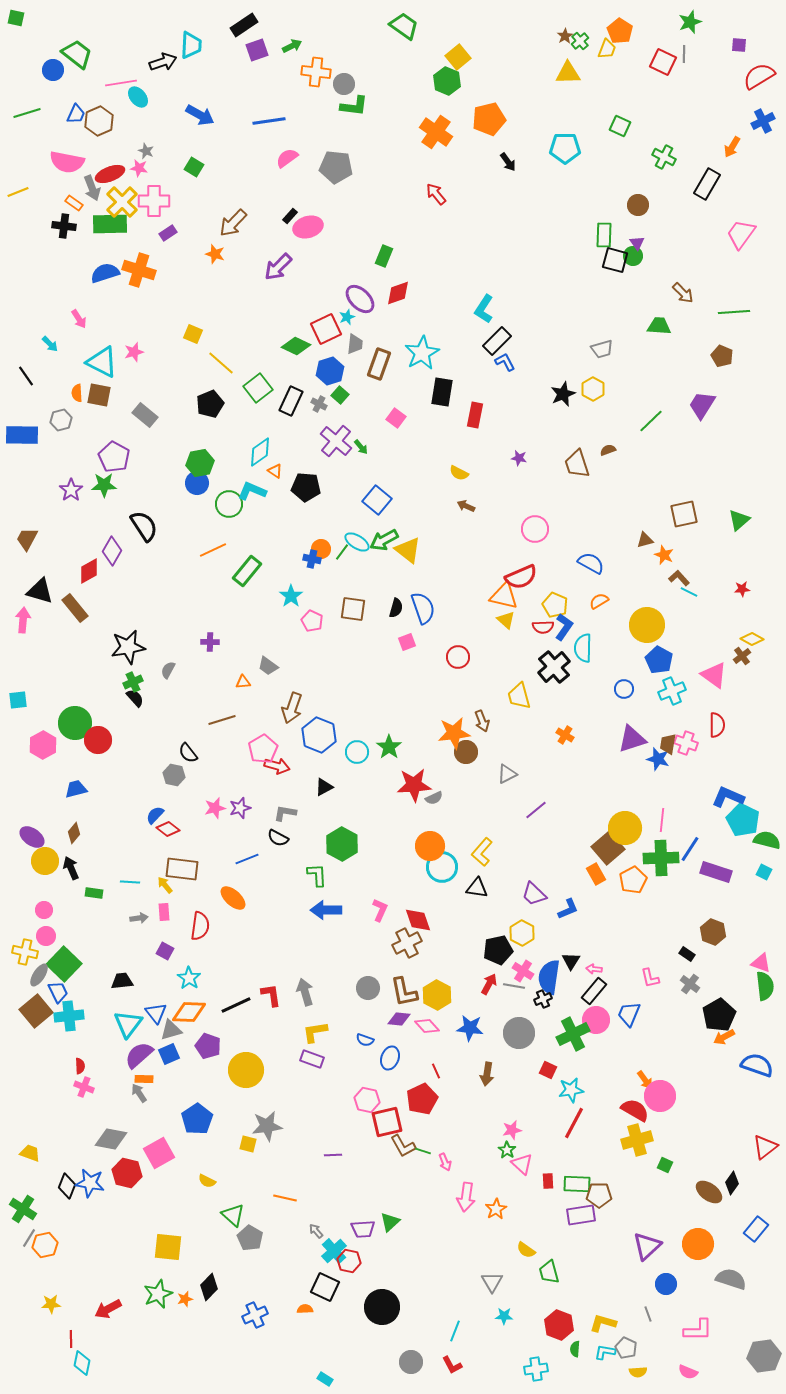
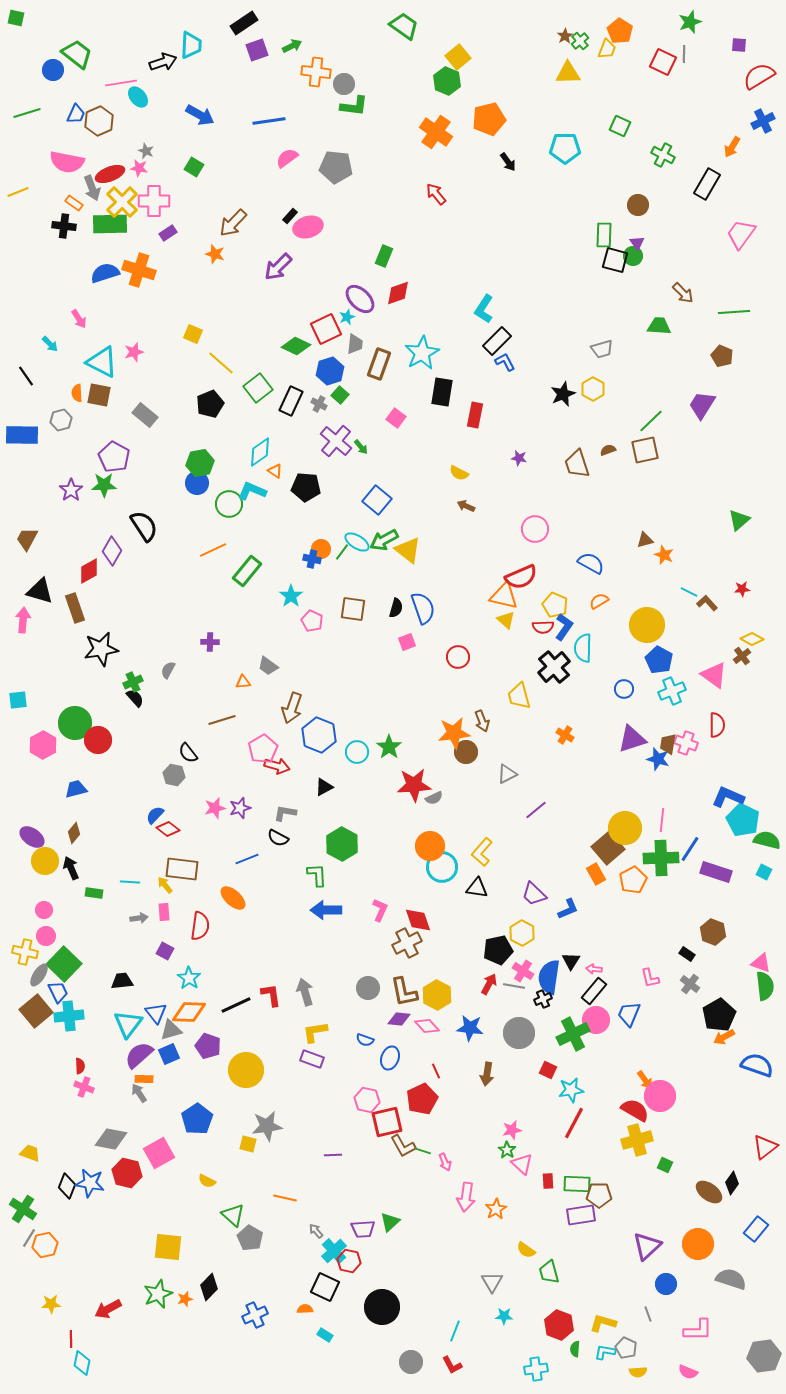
black rectangle at (244, 25): moved 2 px up
green cross at (664, 157): moved 1 px left, 2 px up
brown square at (684, 514): moved 39 px left, 64 px up
brown L-shape at (679, 578): moved 28 px right, 25 px down
brown rectangle at (75, 608): rotated 20 degrees clockwise
black star at (128, 647): moved 27 px left, 2 px down
cyan rectangle at (325, 1379): moved 44 px up
